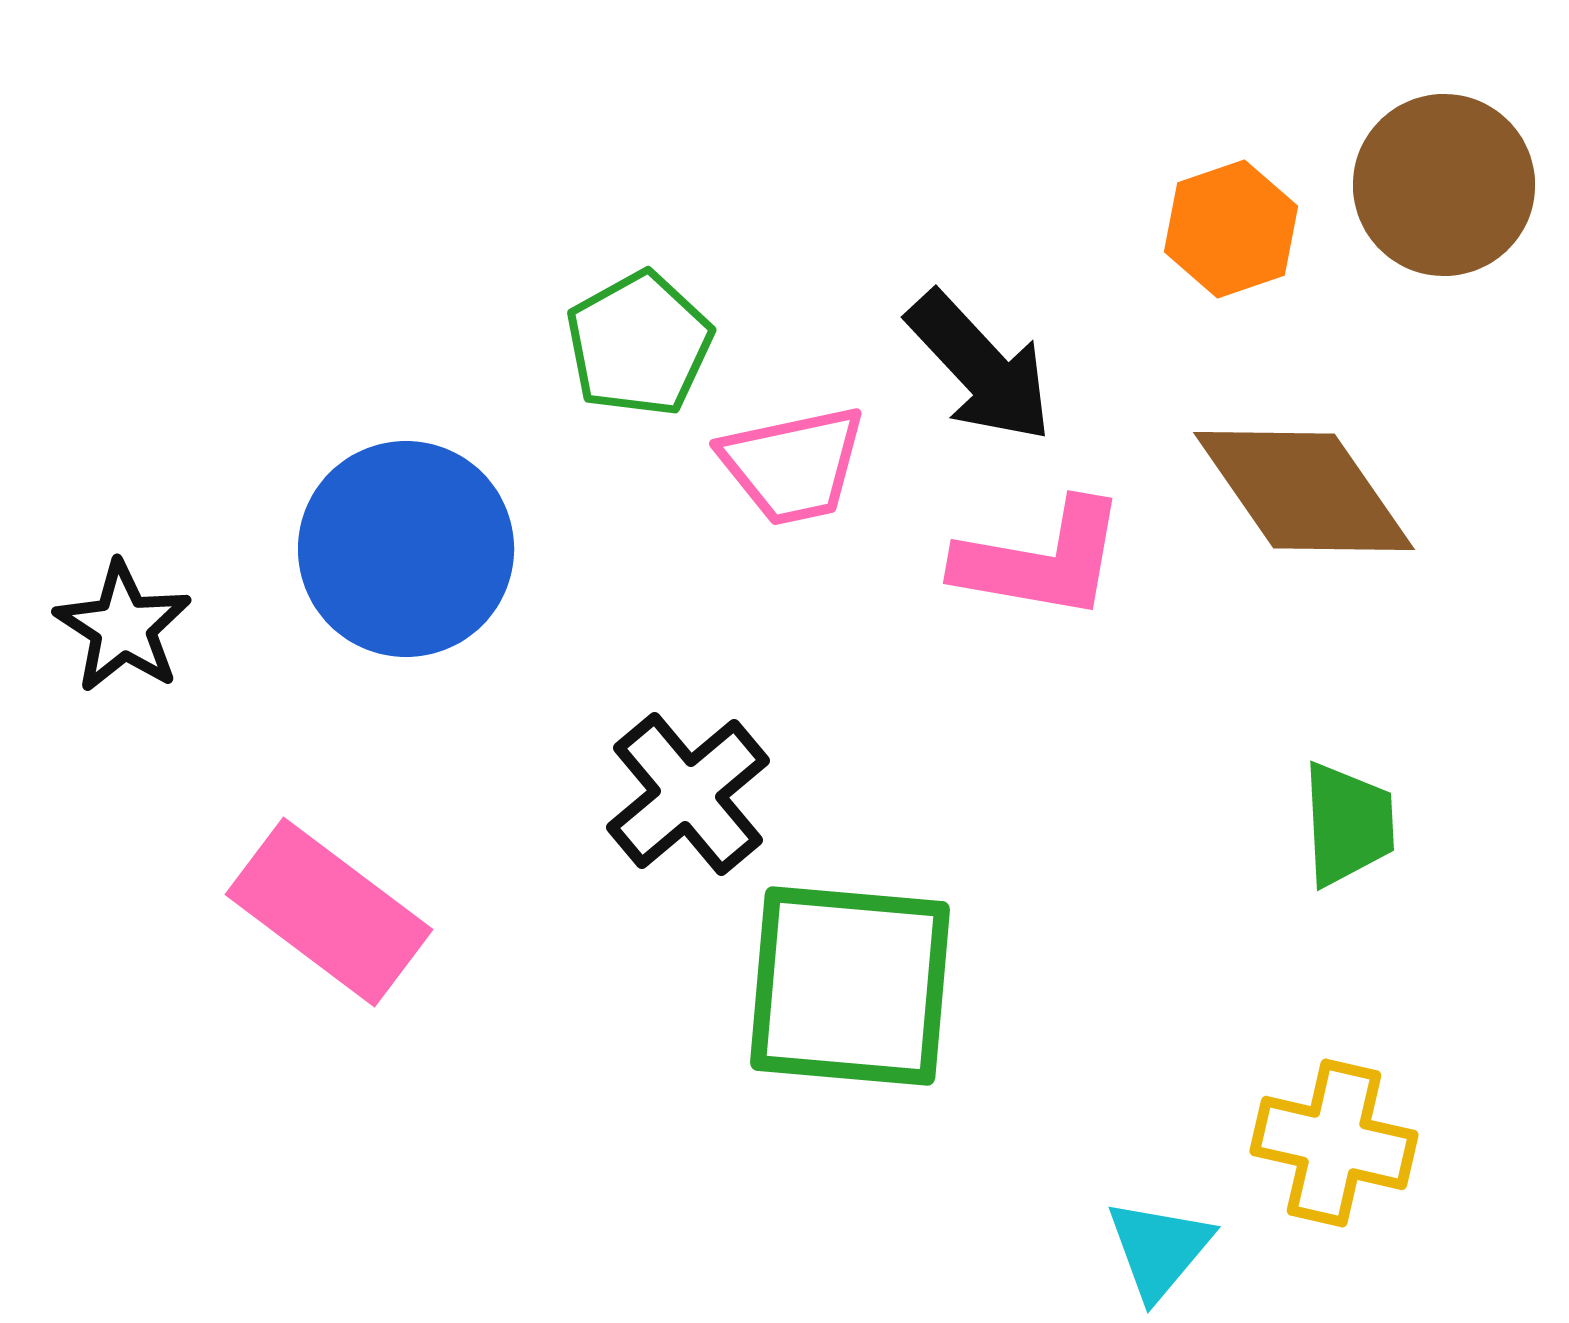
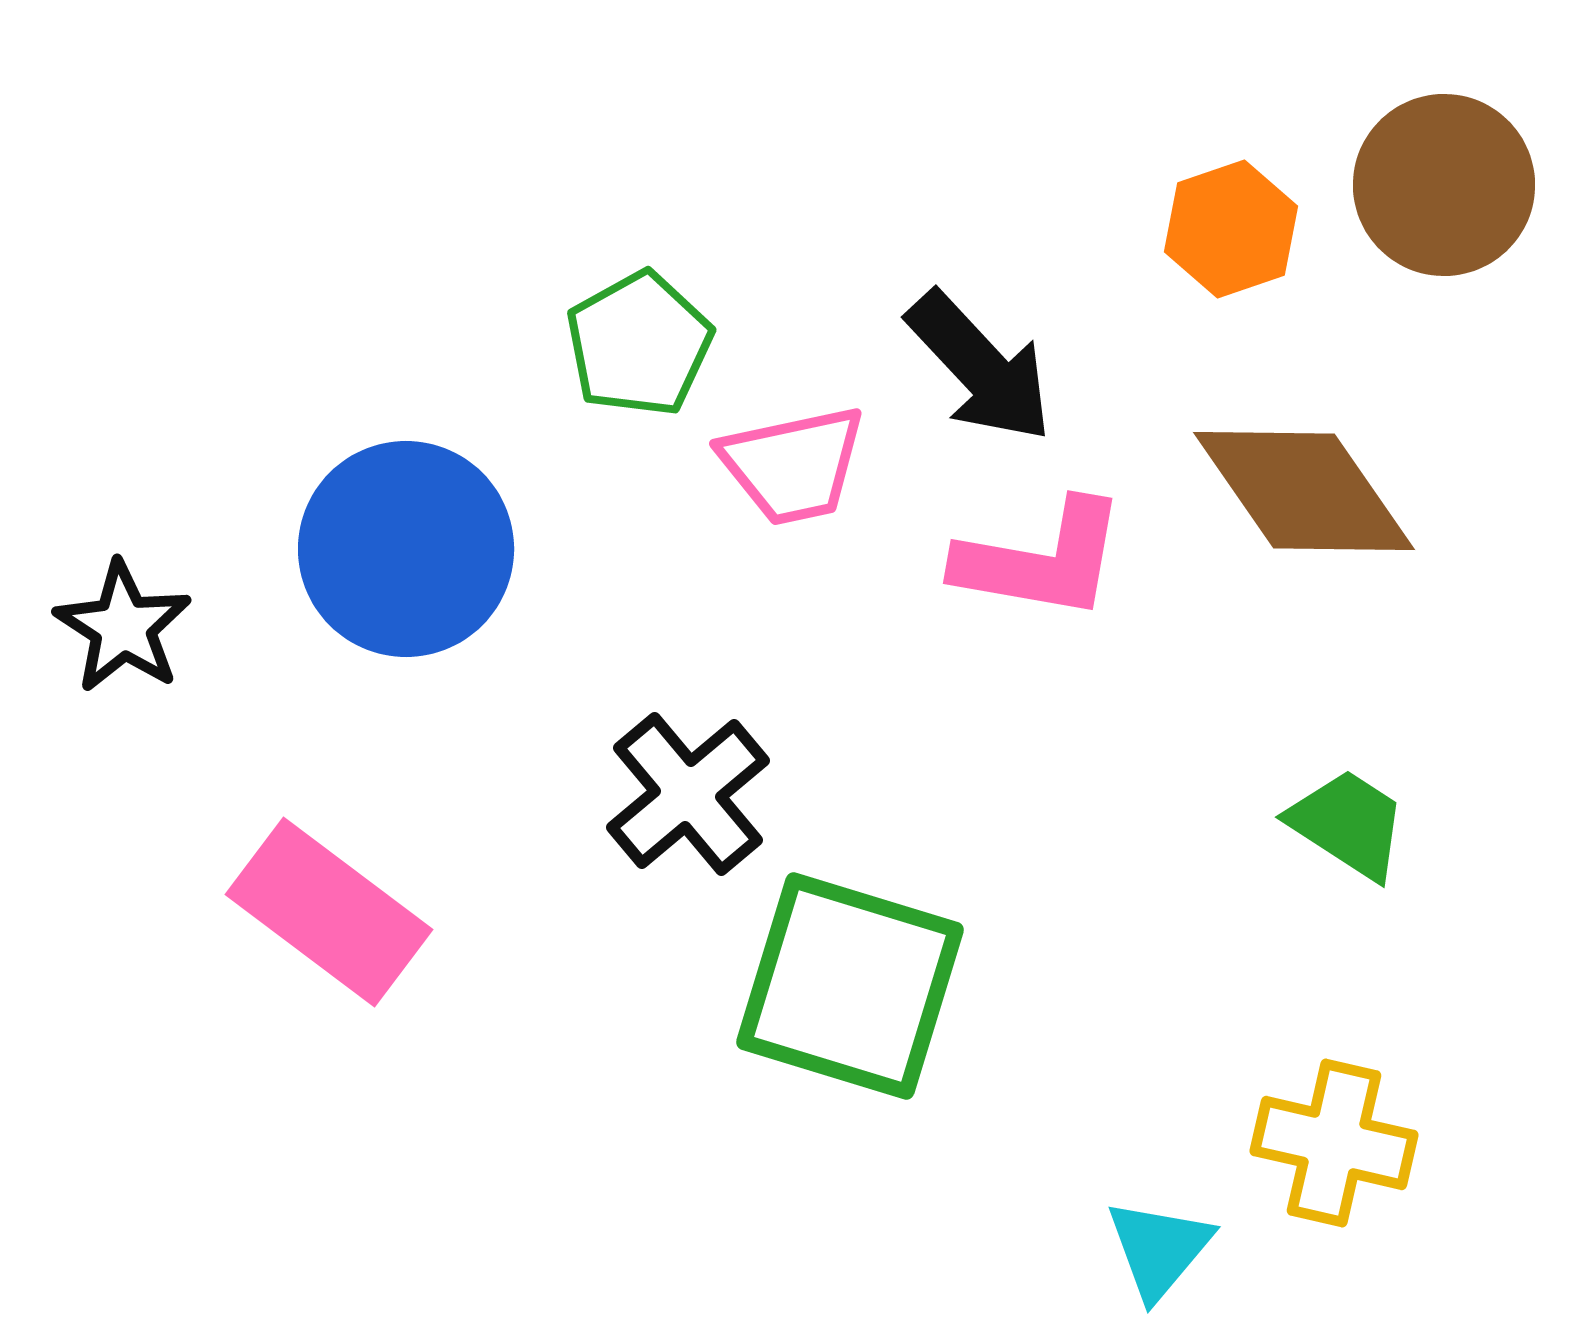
green trapezoid: rotated 54 degrees counterclockwise
green square: rotated 12 degrees clockwise
